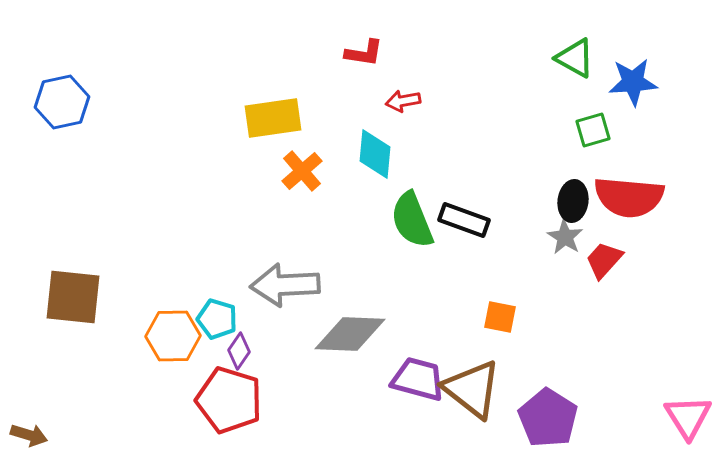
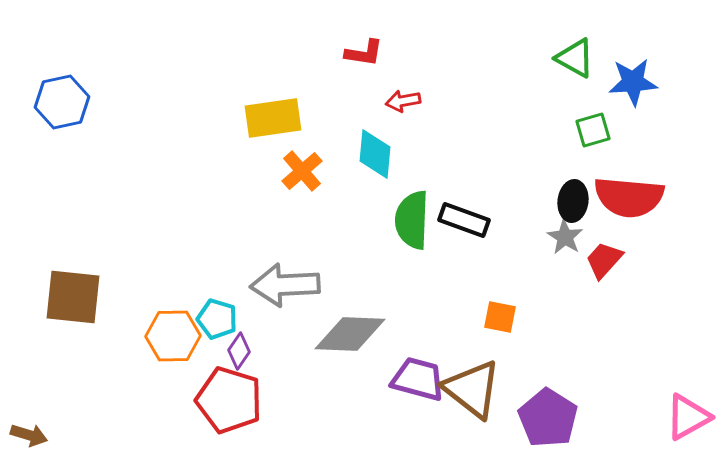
green semicircle: rotated 24 degrees clockwise
pink triangle: rotated 33 degrees clockwise
